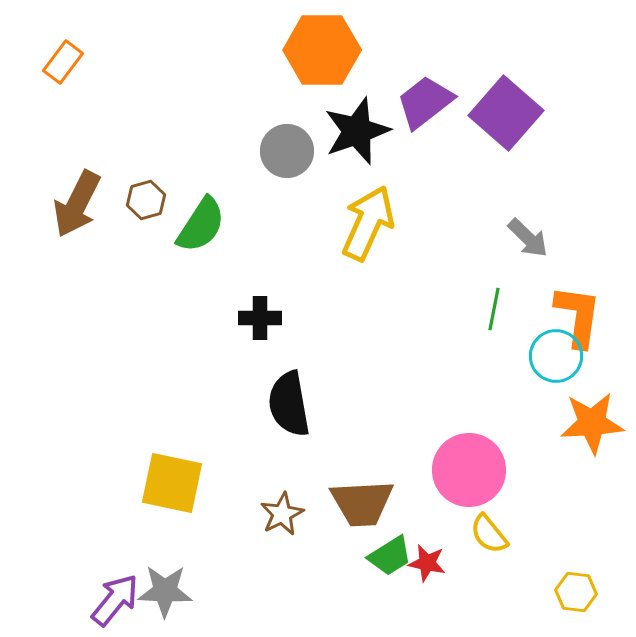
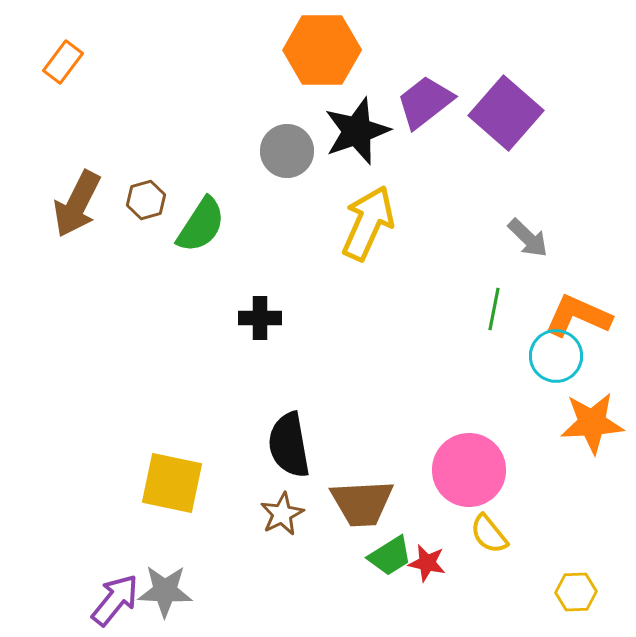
orange L-shape: rotated 74 degrees counterclockwise
black semicircle: moved 41 px down
yellow hexagon: rotated 9 degrees counterclockwise
